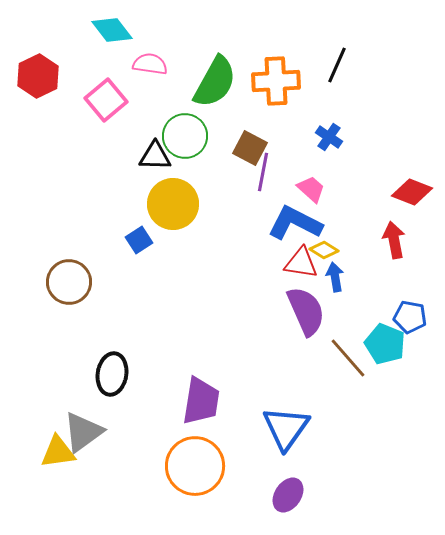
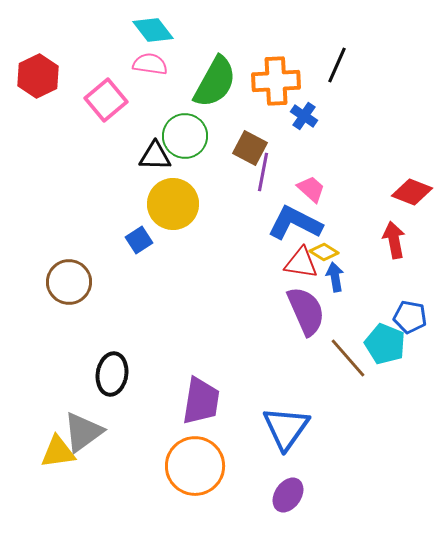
cyan diamond: moved 41 px right
blue cross: moved 25 px left, 21 px up
yellow diamond: moved 2 px down
